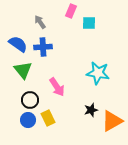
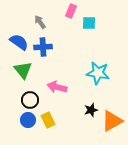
blue semicircle: moved 1 px right, 2 px up
pink arrow: rotated 138 degrees clockwise
yellow rectangle: moved 2 px down
